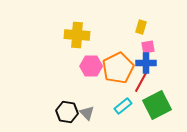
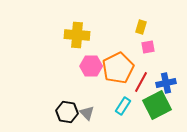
blue cross: moved 20 px right, 20 px down; rotated 12 degrees counterclockwise
cyan rectangle: rotated 18 degrees counterclockwise
